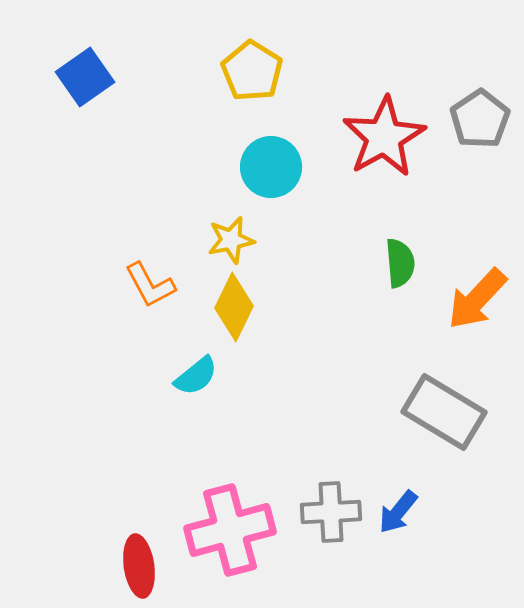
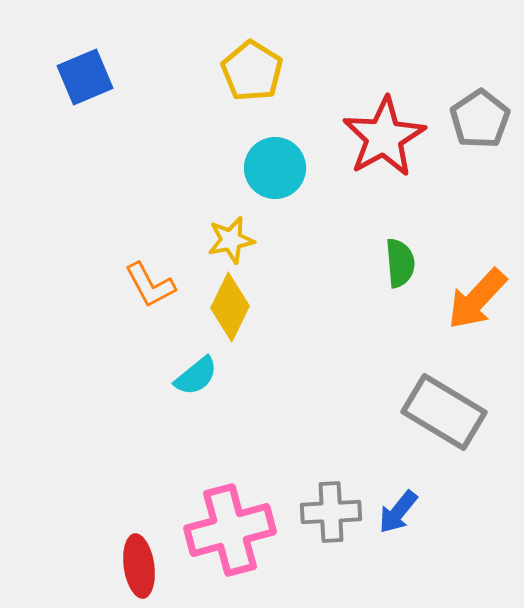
blue square: rotated 12 degrees clockwise
cyan circle: moved 4 px right, 1 px down
yellow diamond: moved 4 px left
